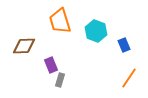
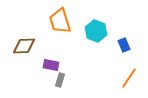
purple rectangle: rotated 56 degrees counterclockwise
